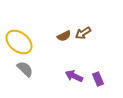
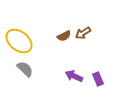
yellow ellipse: moved 1 px up
